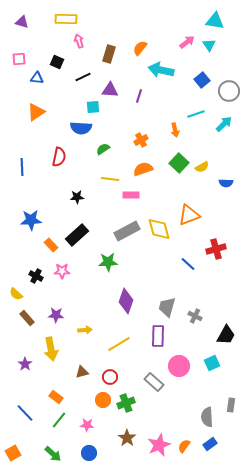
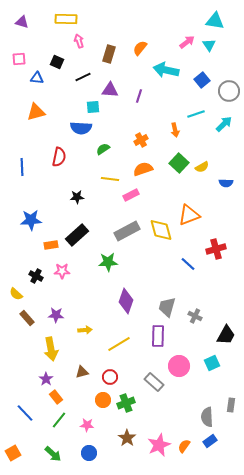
cyan arrow at (161, 70): moved 5 px right
orange triangle at (36, 112): rotated 18 degrees clockwise
pink rectangle at (131, 195): rotated 28 degrees counterclockwise
yellow diamond at (159, 229): moved 2 px right, 1 px down
orange rectangle at (51, 245): rotated 56 degrees counterclockwise
purple star at (25, 364): moved 21 px right, 15 px down
orange rectangle at (56, 397): rotated 16 degrees clockwise
blue rectangle at (210, 444): moved 3 px up
